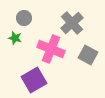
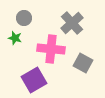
pink cross: rotated 16 degrees counterclockwise
gray square: moved 5 px left, 8 px down
